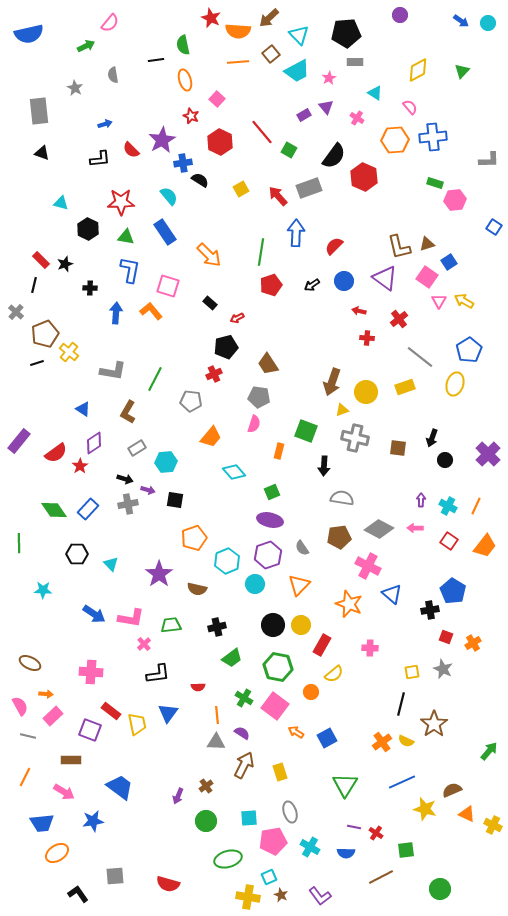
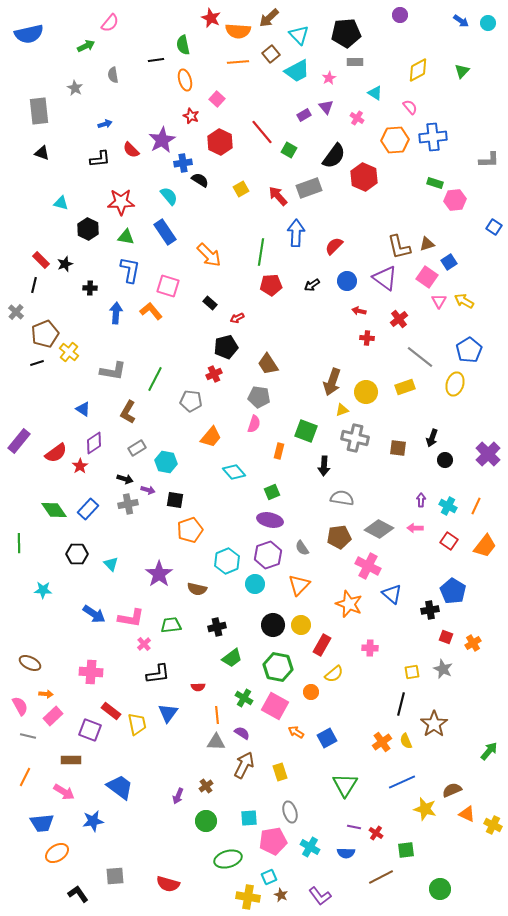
blue circle at (344, 281): moved 3 px right
red pentagon at (271, 285): rotated 15 degrees clockwise
cyan hexagon at (166, 462): rotated 15 degrees clockwise
orange pentagon at (194, 538): moved 4 px left, 8 px up
pink square at (275, 706): rotated 8 degrees counterclockwise
yellow semicircle at (406, 741): rotated 42 degrees clockwise
